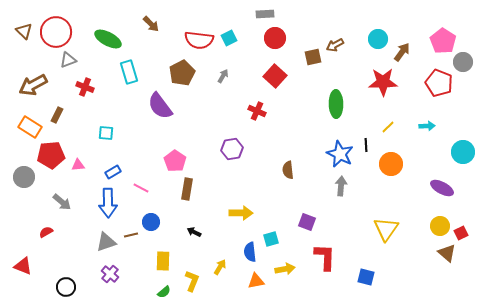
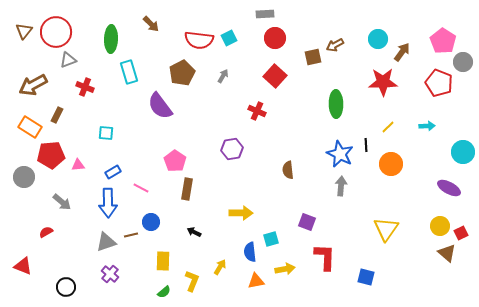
brown triangle at (24, 31): rotated 24 degrees clockwise
green ellipse at (108, 39): moved 3 px right; rotated 64 degrees clockwise
purple ellipse at (442, 188): moved 7 px right
